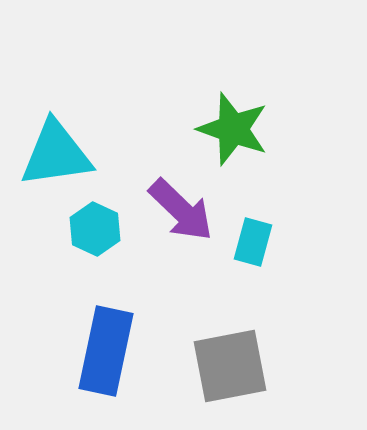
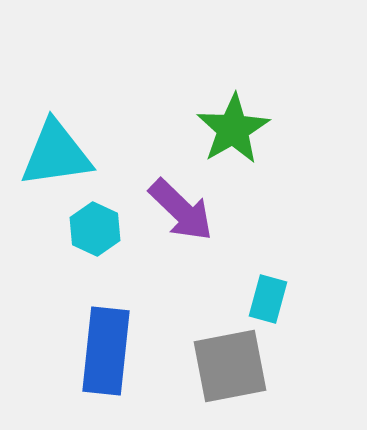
green star: rotated 22 degrees clockwise
cyan rectangle: moved 15 px right, 57 px down
blue rectangle: rotated 6 degrees counterclockwise
